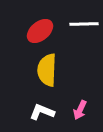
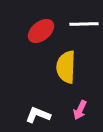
red ellipse: moved 1 px right
yellow semicircle: moved 19 px right, 3 px up
white L-shape: moved 4 px left, 3 px down
